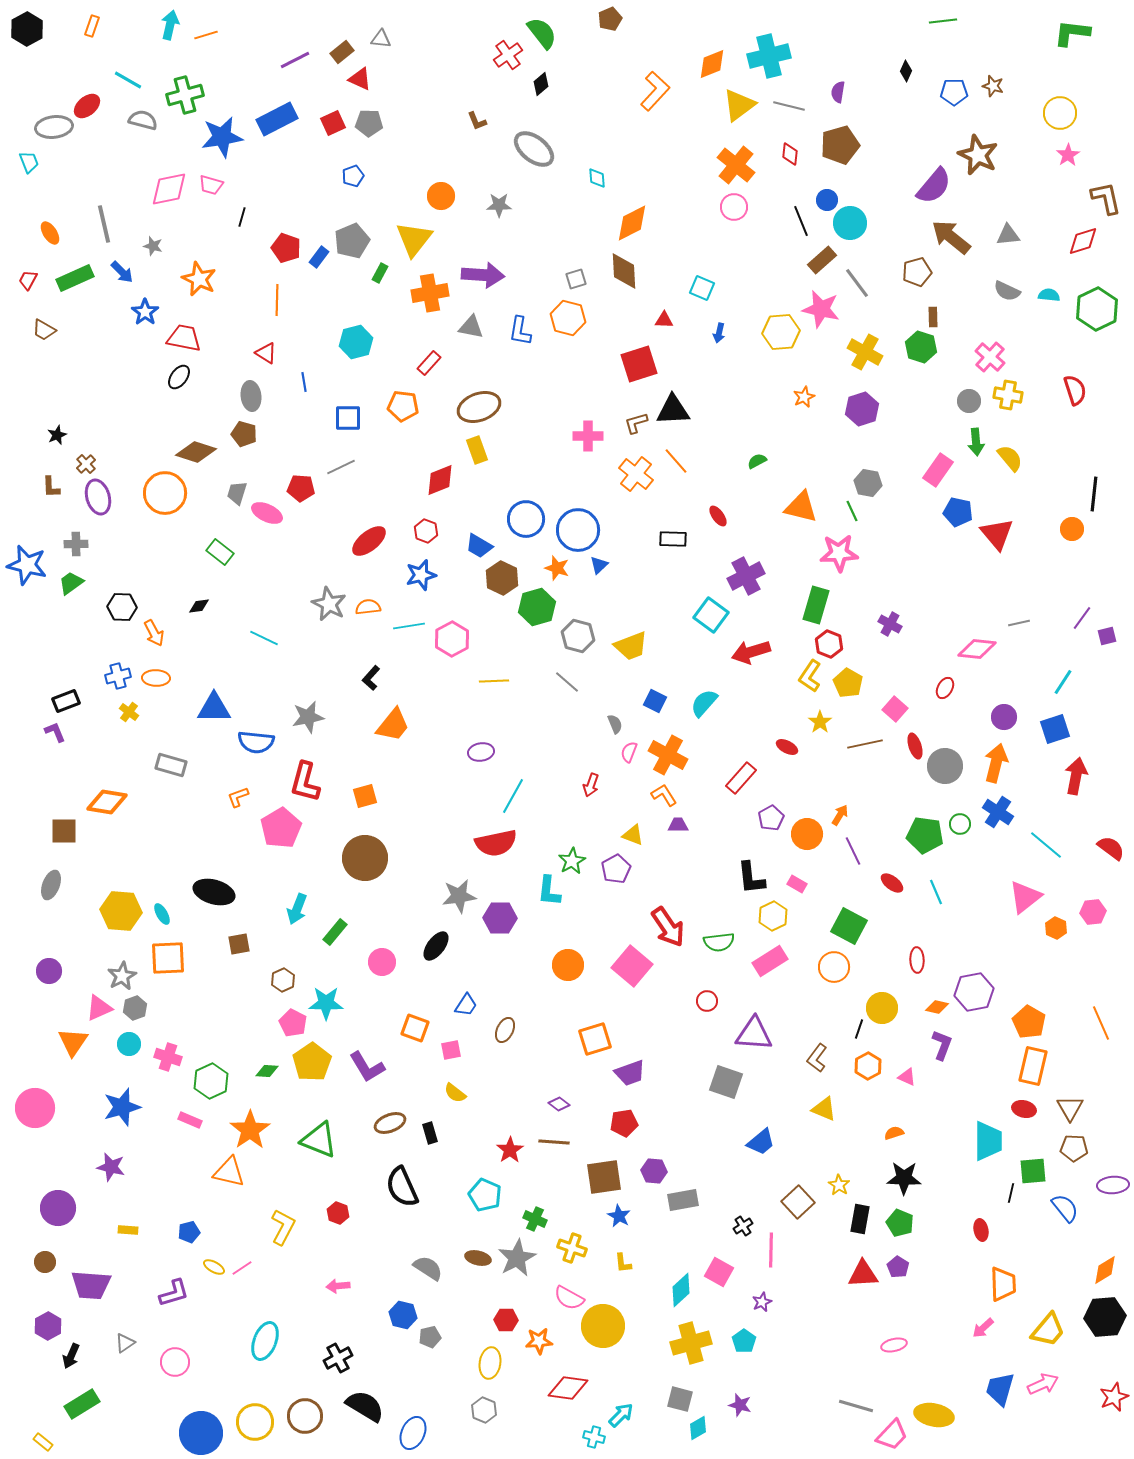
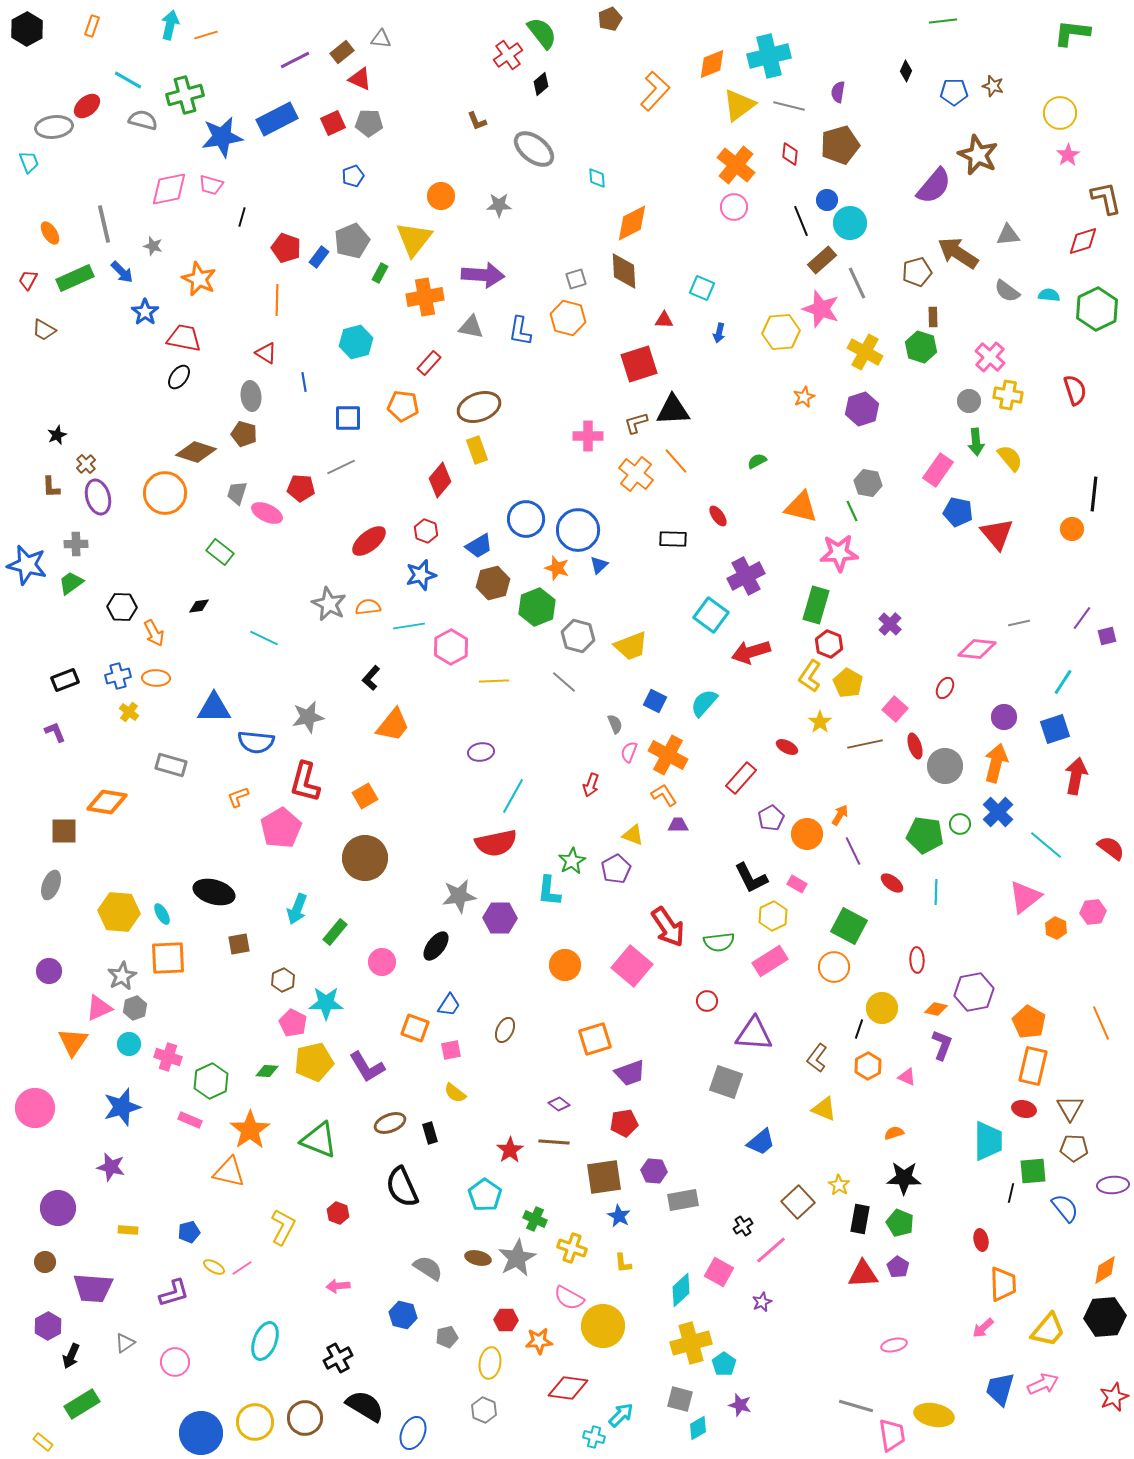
brown arrow at (951, 237): moved 7 px right, 16 px down; rotated 6 degrees counterclockwise
gray line at (857, 283): rotated 12 degrees clockwise
gray semicircle at (1007, 291): rotated 12 degrees clockwise
orange cross at (430, 293): moved 5 px left, 4 px down
pink star at (821, 309): rotated 6 degrees clockwise
red diamond at (440, 480): rotated 28 degrees counterclockwise
blue trapezoid at (479, 546): rotated 60 degrees counterclockwise
brown hexagon at (502, 578): moved 9 px left, 5 px down; rotated 20 degrees clockwise
green hexagon at (537, 607): rotated 6 degrees counterclockwise
purple cross at (890, 624): rotated 15 degrees clockwise
pink hexagon at (452, 639): moved 1 px left, 8 px down
gray line at (567, 682): moved 3 px left
black rectangle at (66, 701): moved 1 px left, 21 px up
orange square at (365, 796): rotated 15 degrees counterclockwise
blue cross at (998, 812): rotated 12 degrees clockwise
black L-shape at (751, 878): rotated 21 degrees counterclockwise
cyan line at (936, 892): rotated 25 degrees clockwise
yellow hexagon at (121, 911): moved 2 px left, 1 px down
orange circle at (568, 965): moved 3 px left
blue trapezoid at (466, 1005): moved 17 px left
orange diamond at (937, 1007): moved 1 px left, 2 px down
yellow pentagon at (312, 1062): moved 2 px right; rotated 21 degrees clockwise
cyan pentagon at (485, 1195): rotated 12 degrees clockwise
red ellipse at (981, 1230): moved 10 px down
pink line at (771, 1250): rotated 48 degrees clockwise
purple trapezoid at (91, 1285): moved 2 px right, 3 px down
gray pentagon at (430, 1337): moved 17 px right
cyan pentagon at (744, 1341): moved 20 px left, 23 px down
brown circle at (305, 1416): moved 2 px down
pink trapezoid at (892, 1435): rotated 52 degrees counterclockwise
